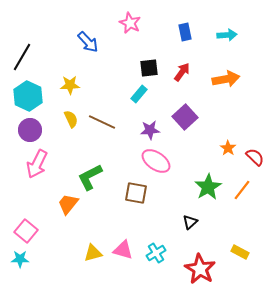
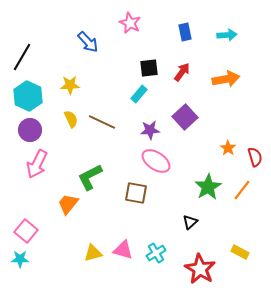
red semicircle: rotated 30 degrees clockwise
